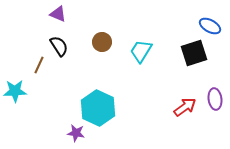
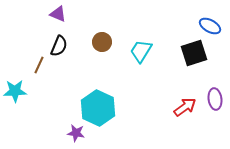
black semicircle: rotated 55 degrees clockwise
